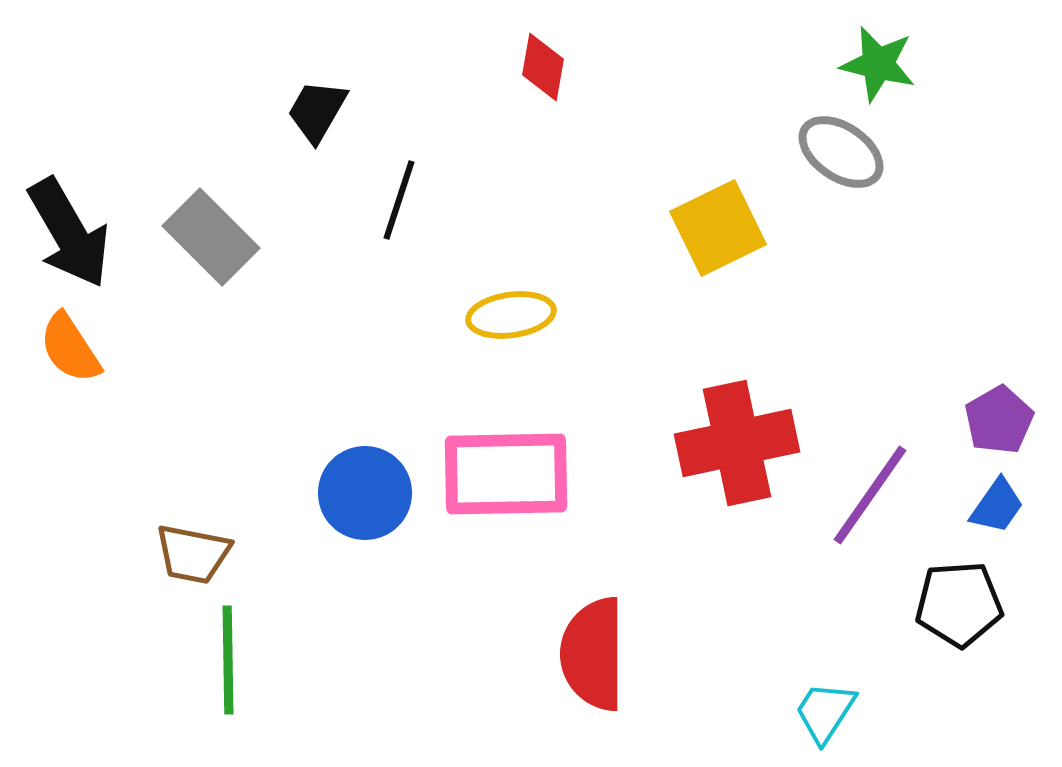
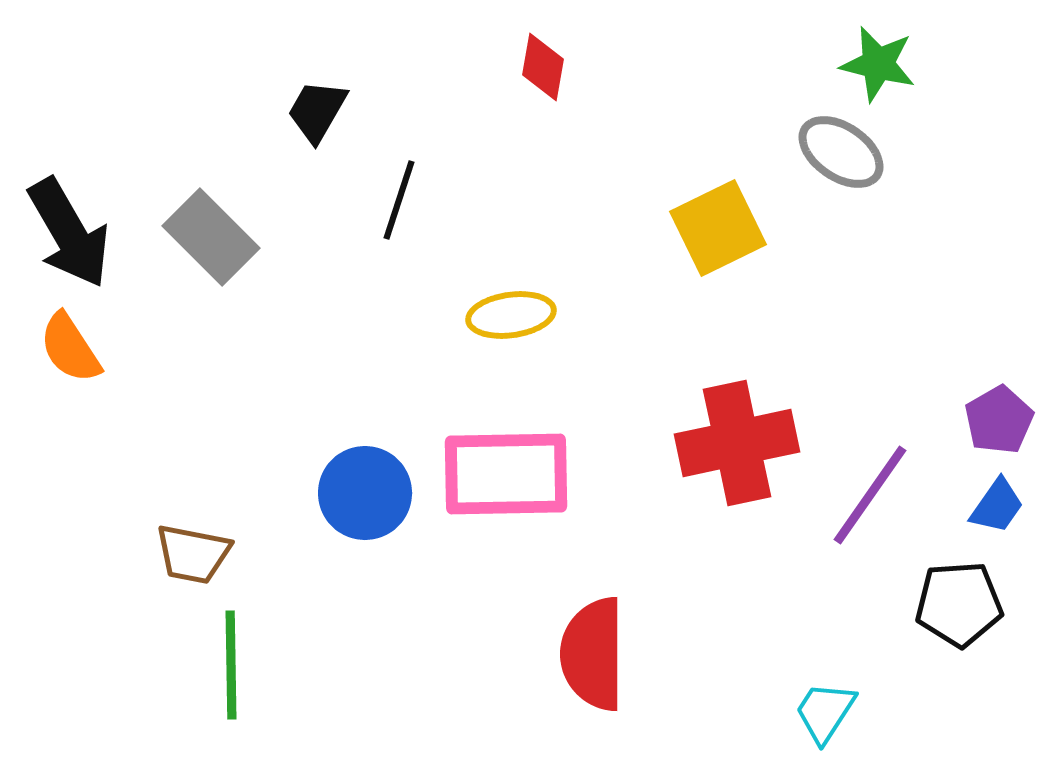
green line: moved 3 px right, 5 px down
